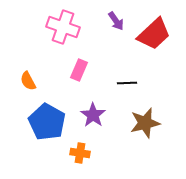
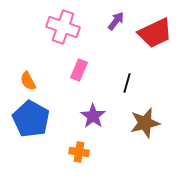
purple arrow: rotated 108 degrees counterclockwise
red trapezoid: moved 1 px right, 1 px up; rotated 18 degrees clockwise
black line: rotated 72 degrees counterclockwise
purple star: moved 1 px down
blue pentagon: moved 16 px left, 3 px up
orange cross: moved 1 px left, 1 px up
